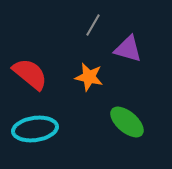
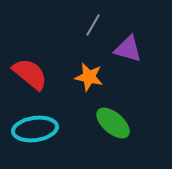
green ellipse: moved 14 px left, 1 px down
